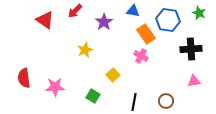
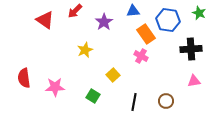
blue triangle: rotated 16 degrees counterclockwise
